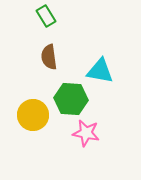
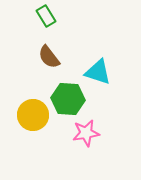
brown semicircle: rotated 30 degrees counterclockwise
cyan triangle: moved 2 px left, 1 px down; rotated 8 degrees clockwise
green hexagon: moved 3 px left
pink star: rotated 20 degrees counterclockwise
